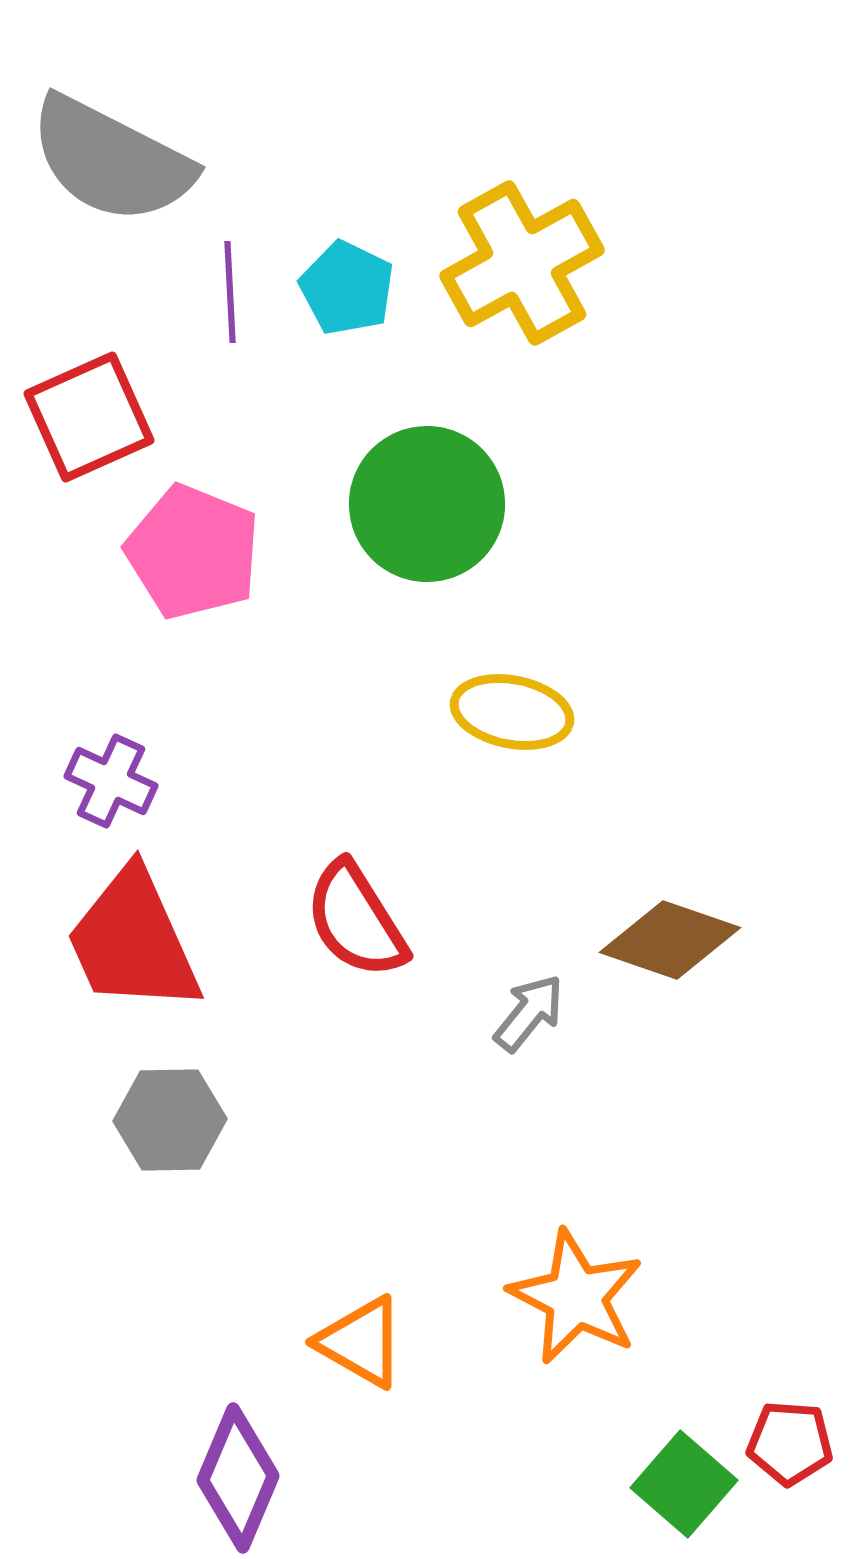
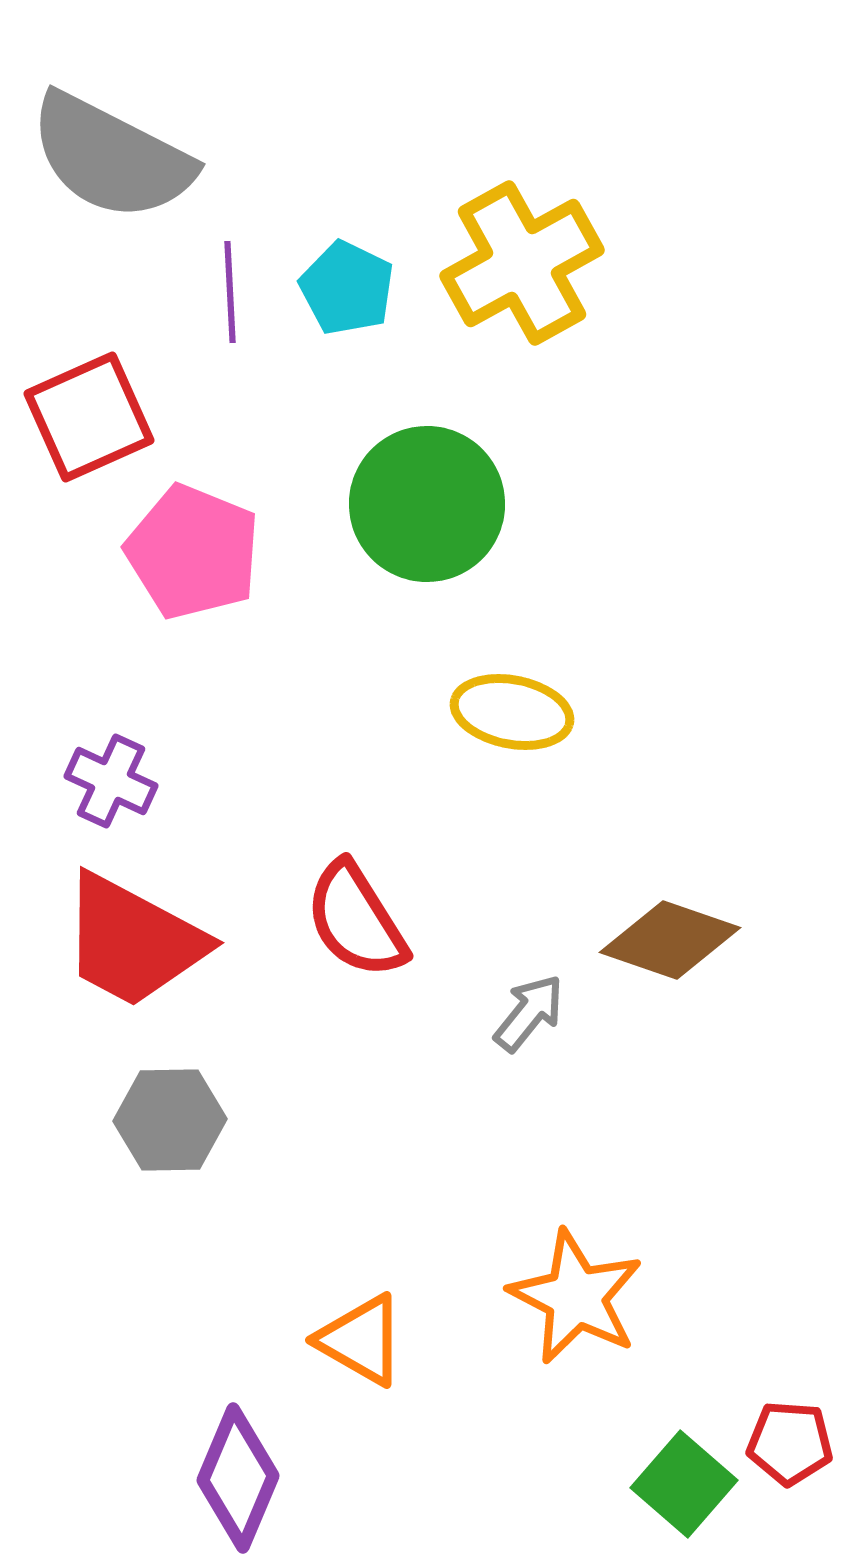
gray semicircle: moved 3 px up
red trapezoid: rotated 38 degrees counterclockwise
orange triangle: moved 2 px up
